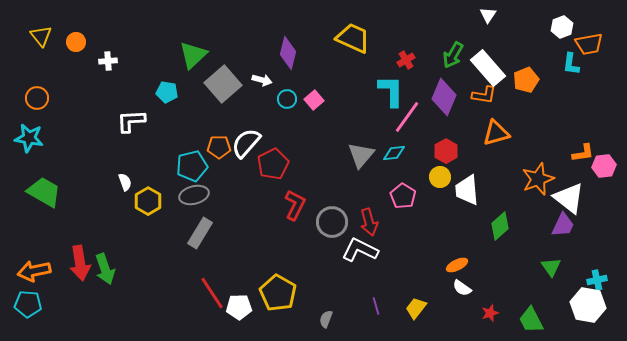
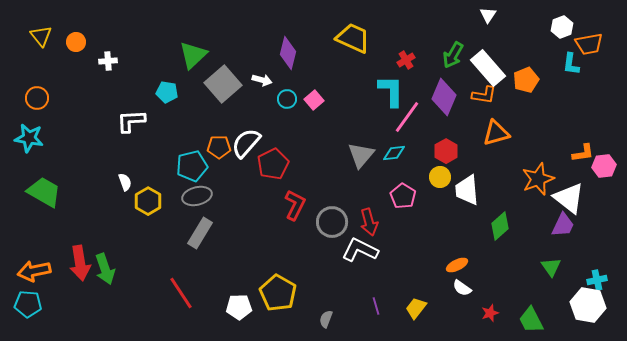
gray ellipse at (194, 195): moved 3 px right, 1 px down
red line at (212, 293): moved 31 px left
